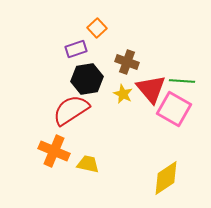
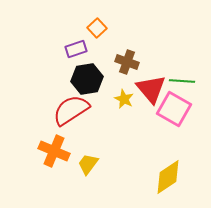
yellow star: moved 1 px right, 5 px down
yellow trapezoid: rotated 65 degrees counterclockwise
yellow diamond: moved 2 px right, 1 px up
